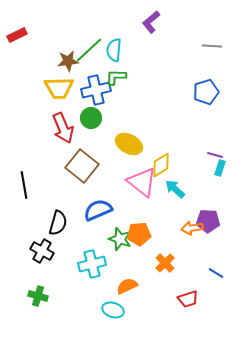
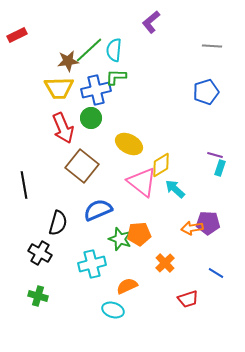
purple pentagon: moved 2 px down
black cross: moved 2 px left, 2 px down
